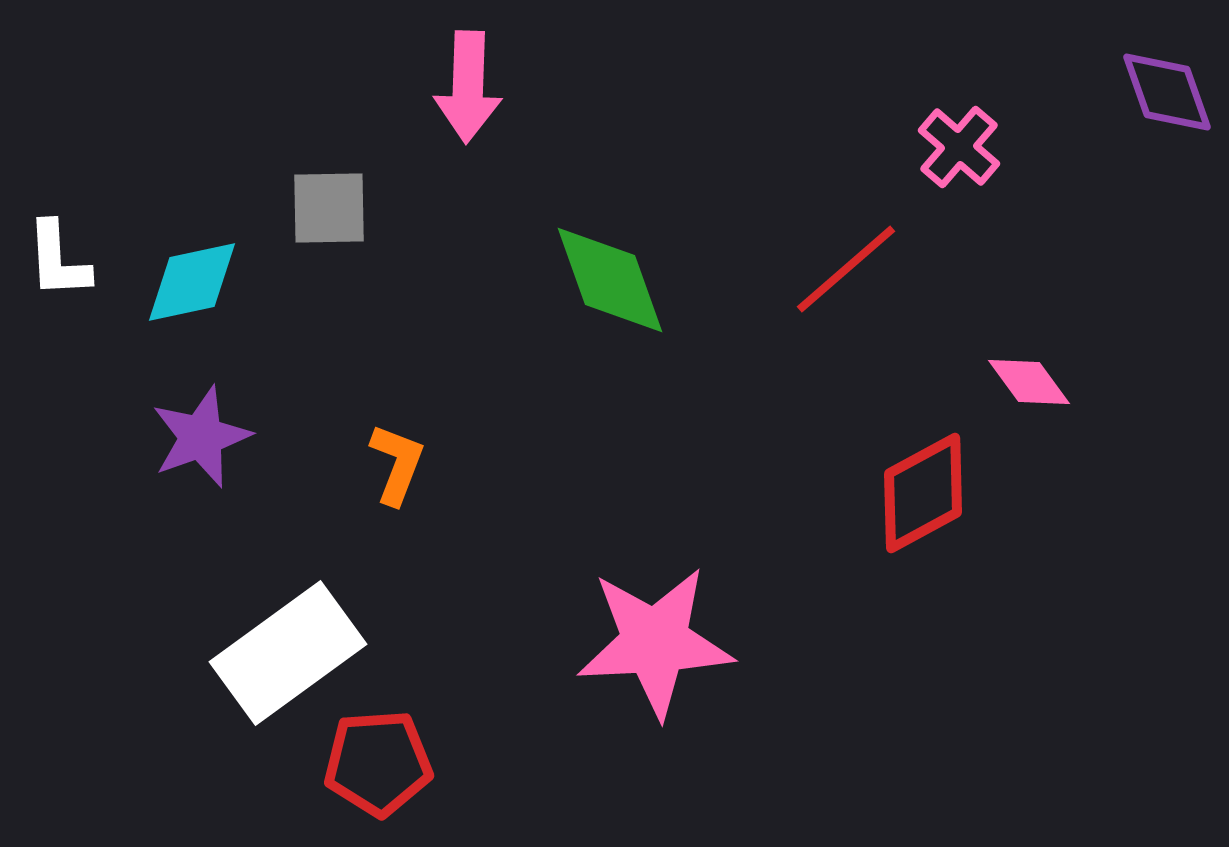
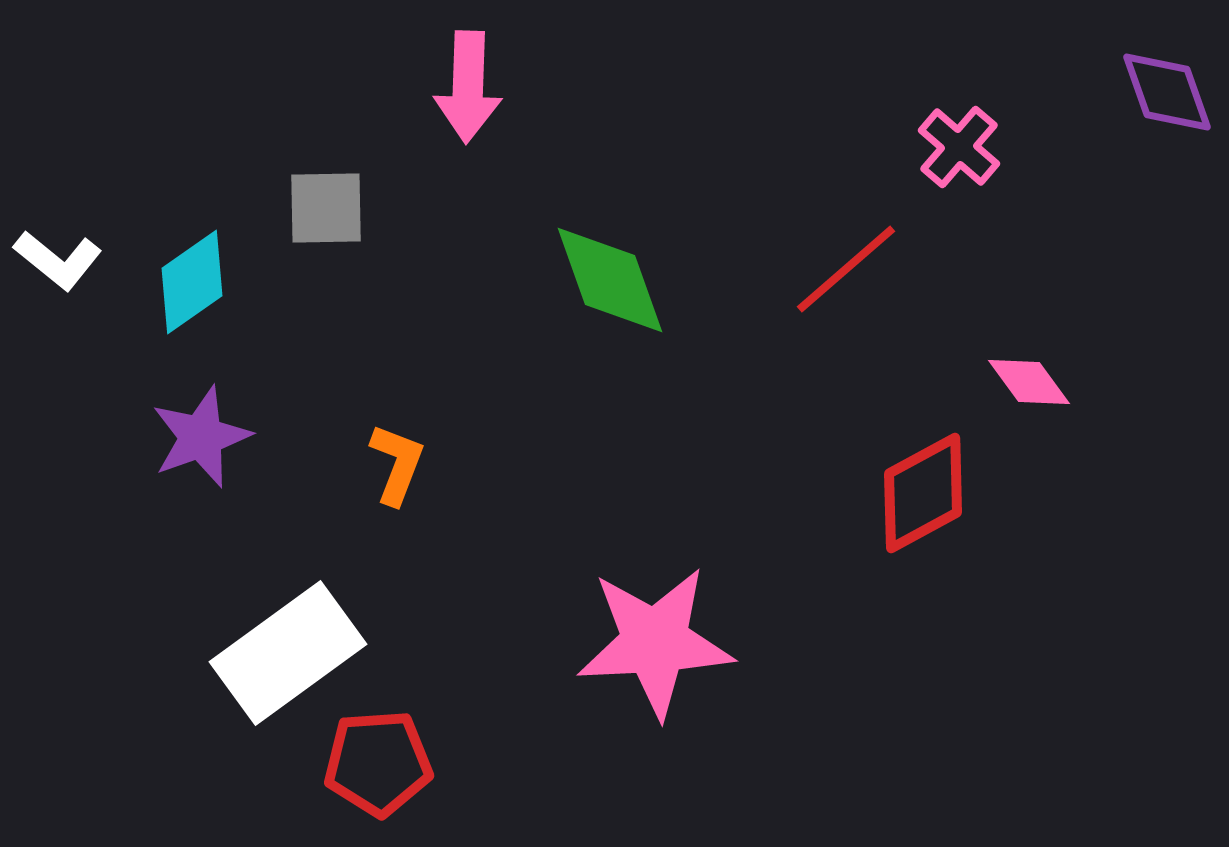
gray square: moved 3 px left
white L-shape: rotated 48 degrees counterclockwise
cyan diamond: rotated 23 degrees counterclockwise
